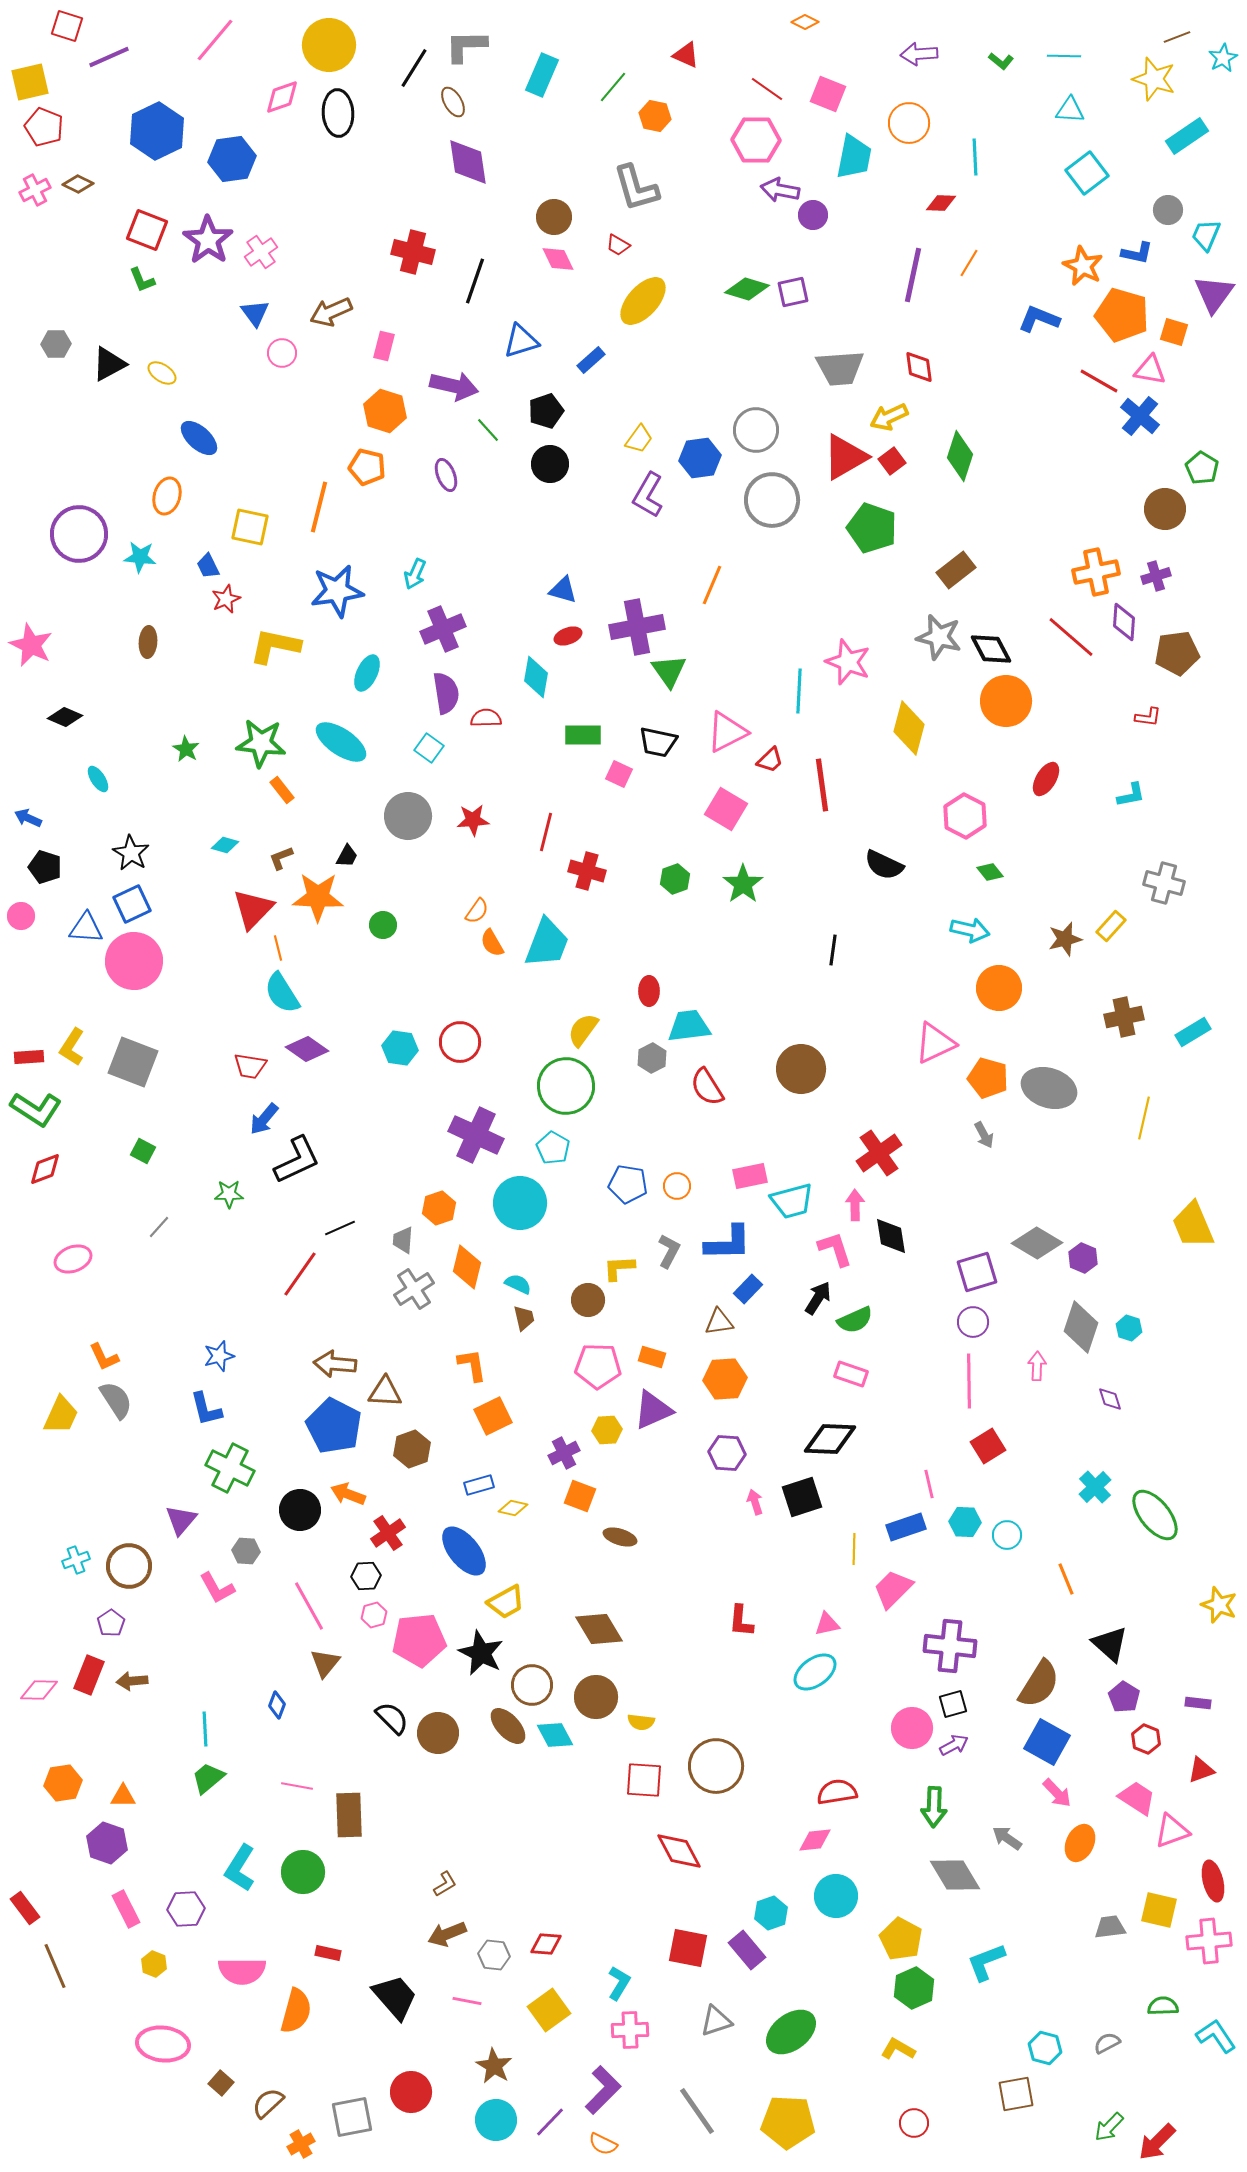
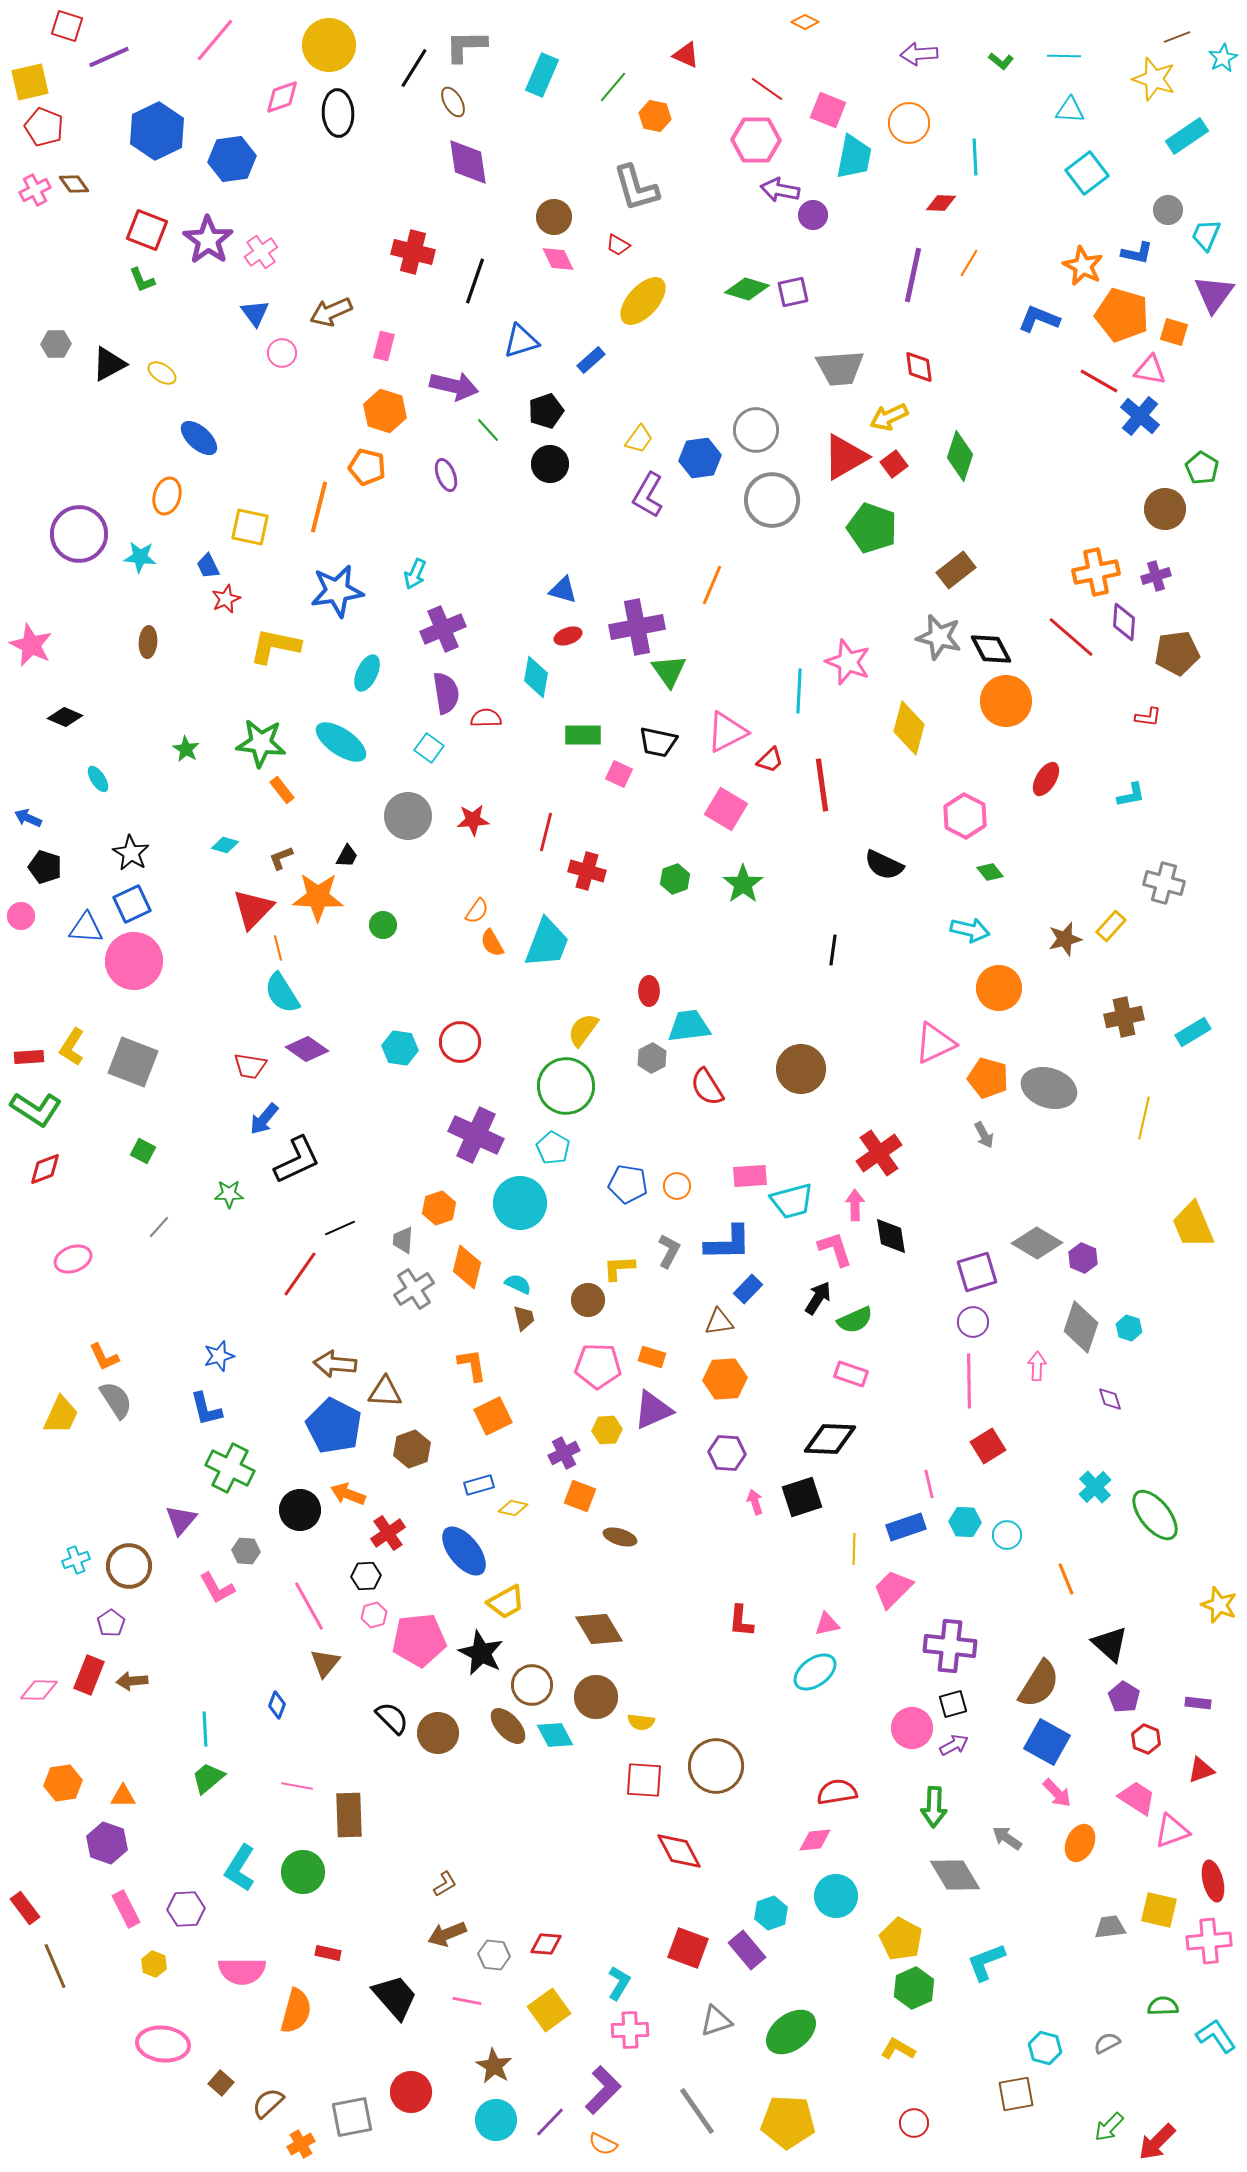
pink square at (828, 94): moved 16 px down
brown diamond at (78, 184): moved 4 px left; rotated 28 degrees clockwise
red square at (892, 461): moved 2 px right, 3 px down
pink rectangle at (750, 1176): rotated 8 degrees clockwise
red square at (688, 1948): rotated 9 degrees clockwise
